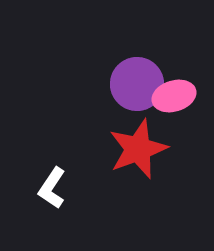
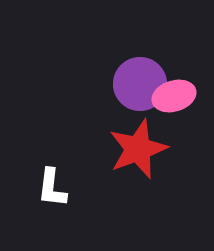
purple circle: moved 3 px right
white L-shape: rotated 27 degrees counterclockwise
